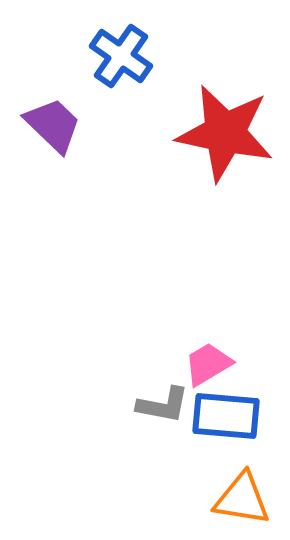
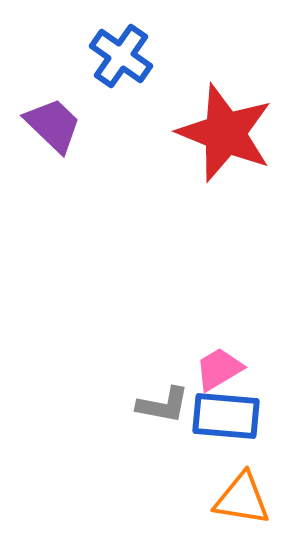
red star: rotated 10 degrees clockwise
pink trapezoid: moved 11 px right, 5 px down
